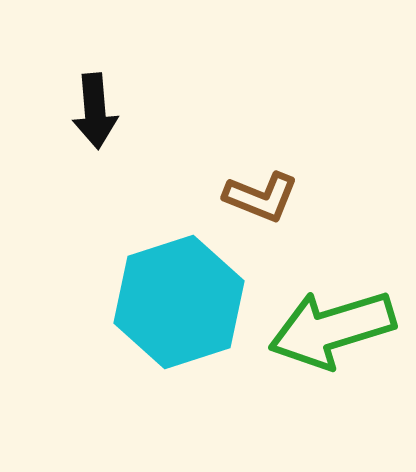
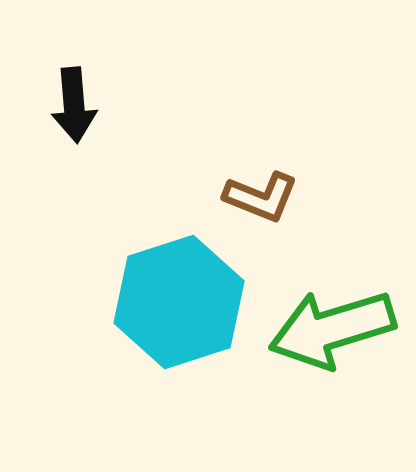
black arrow: moved 21 px left, 6 px up
